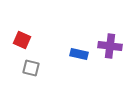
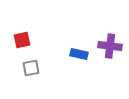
red square: rotated 36 degrees counterclockwise
gray square: rotated 24 degrees counterclockwise
